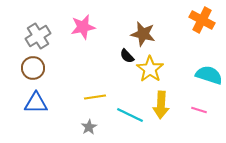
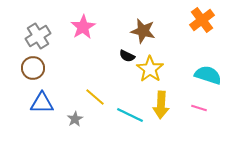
orange cross: rotated 25 degrees clockwise
pink star: rotated 20 degrees counterclockwise
brown star: moved 3 px up
black semicircle: rotated 21 degrees counterclockwise
cyan semicircle: moved 1 px left
yellow line: rotated 50 degrees clockwise
blue triangle: moved 6 px right
pink line: moved 2 px up
gray star: moved 14 px left, 8 px up
